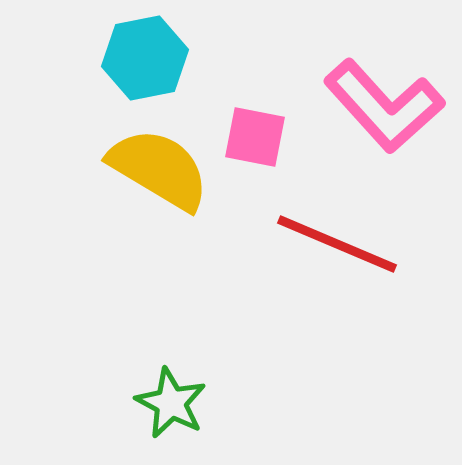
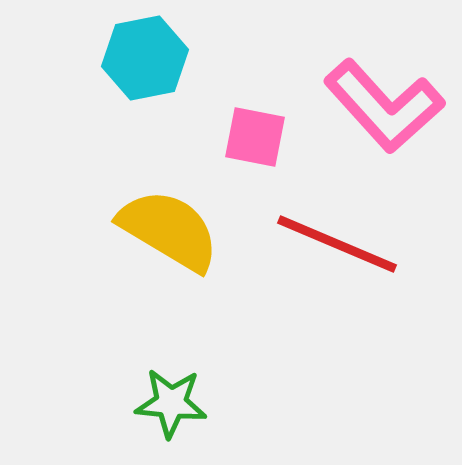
yellow semicircle: moved 10 px right, 61 px down
green star: rotated 22 degrees counterclockwise
